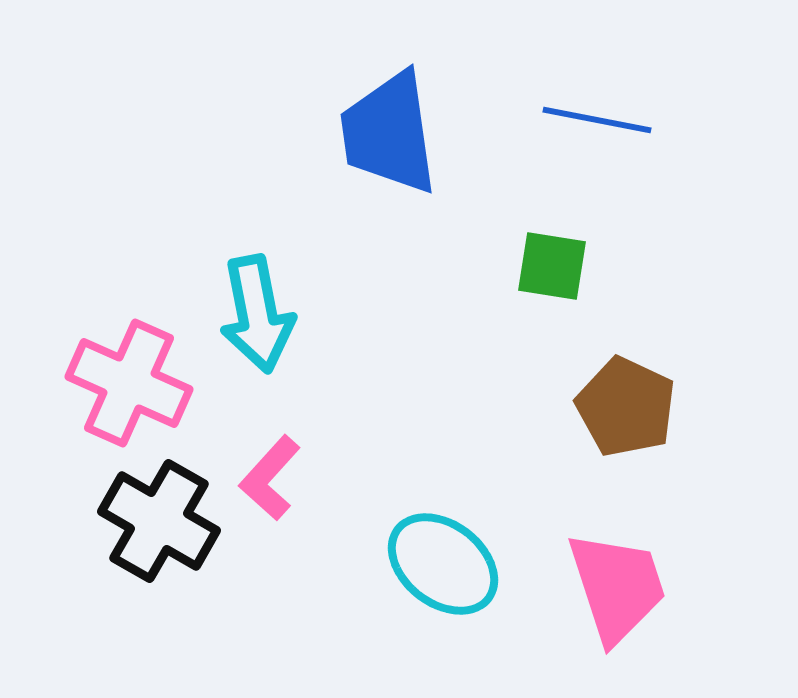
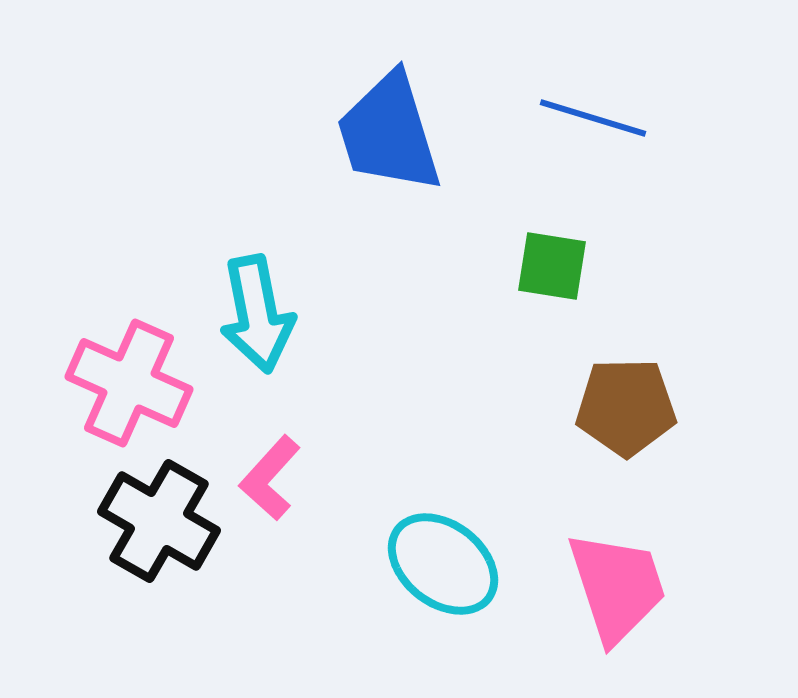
blue line: moved 4 px left, 2 px up; rotated 6 degrees clockwise
blue trapezoid: rotated 9 degrees counterclockwise
brown pentagon: rotated 26 degrees counterclockwise
